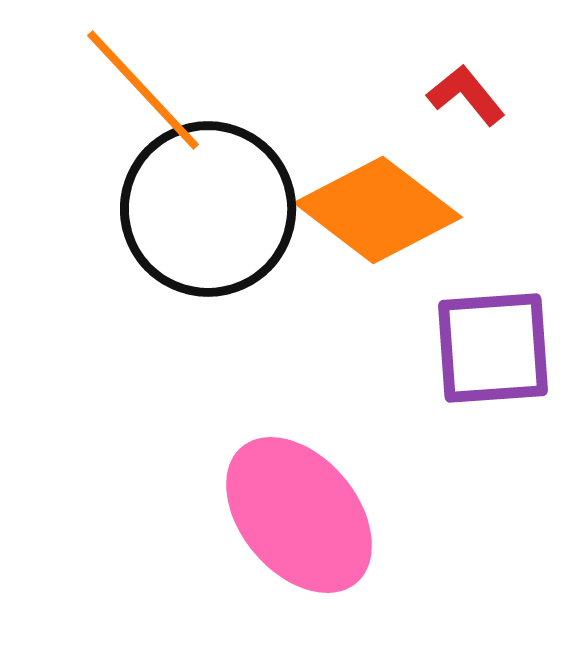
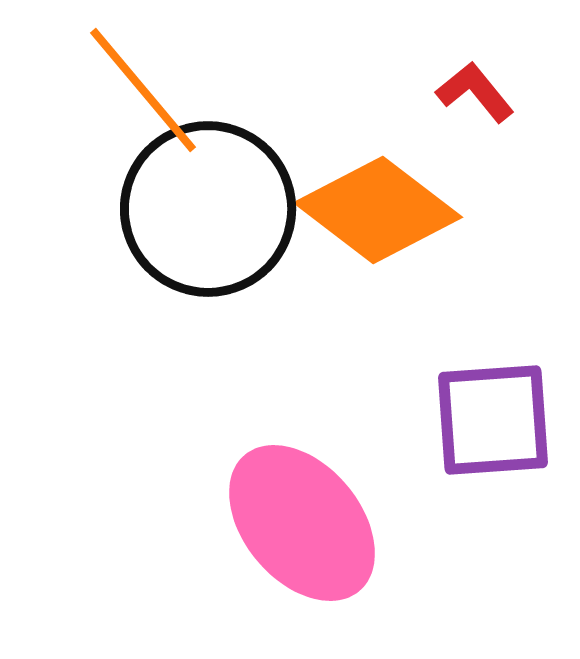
orange line: rotated 3 degrees clockwise
red L-shape: moved 9 px right, 3 px up
purple square: moved 72 px down
pink ellipse: moved 3 px right, 8 px down
